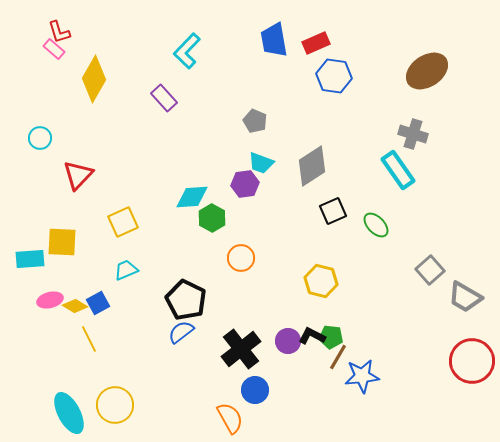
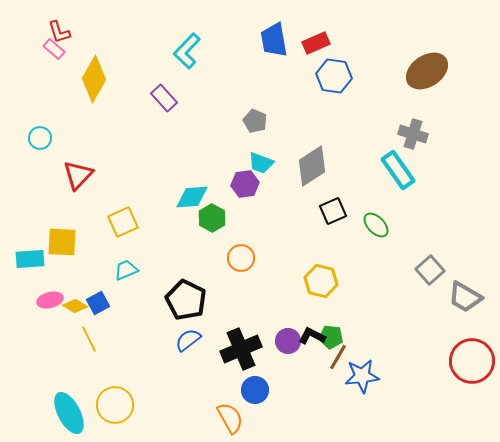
blue semicircle at (181, 332): moved 7 px right, 8 px down
black cross at (241, 349): rotated 15 degrees clockwise
